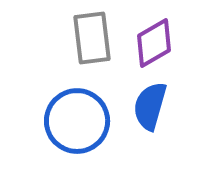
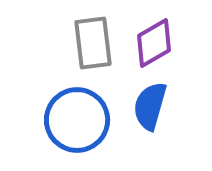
gray rectangle: moved 1 px right, 5 px down
blue circle: moved 1 px up
